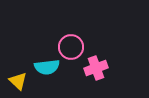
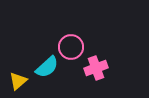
cyan semicircle: rotated 35 degrees counterclockwise
yellow triangle: rotated 36 degrees clockwise
